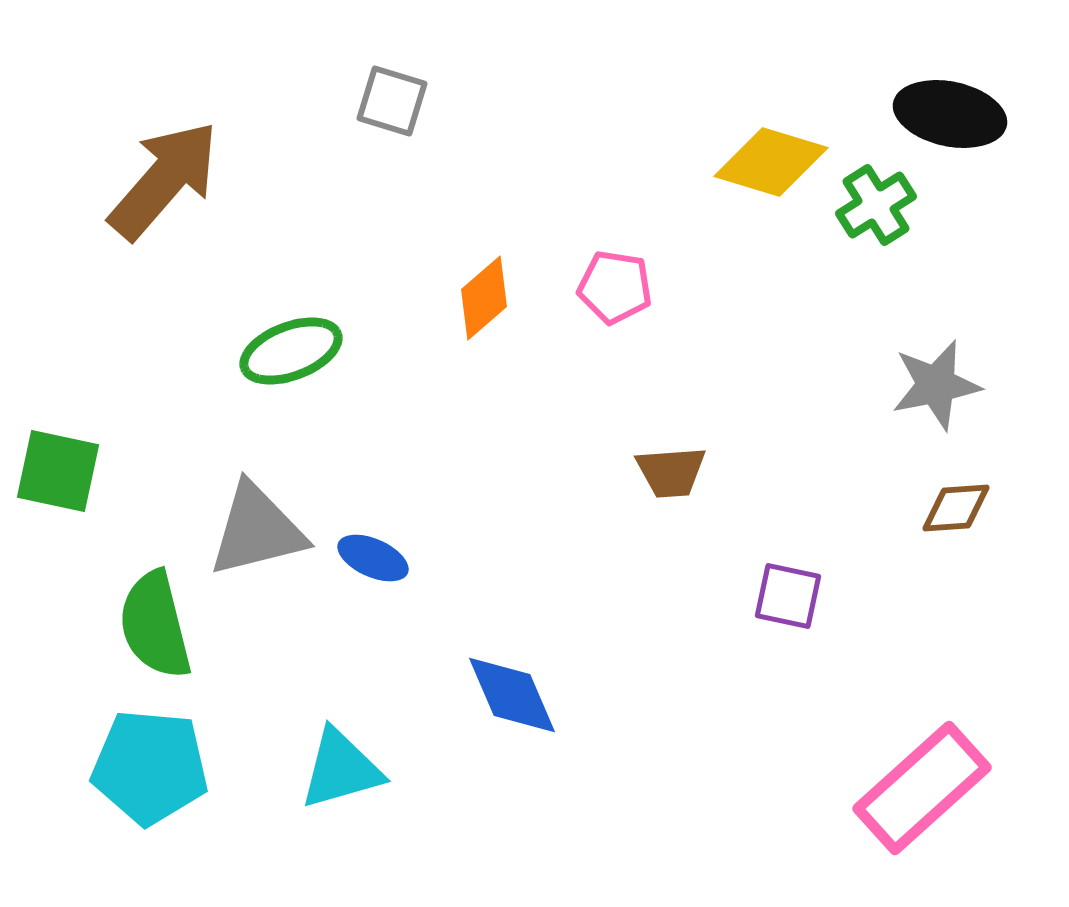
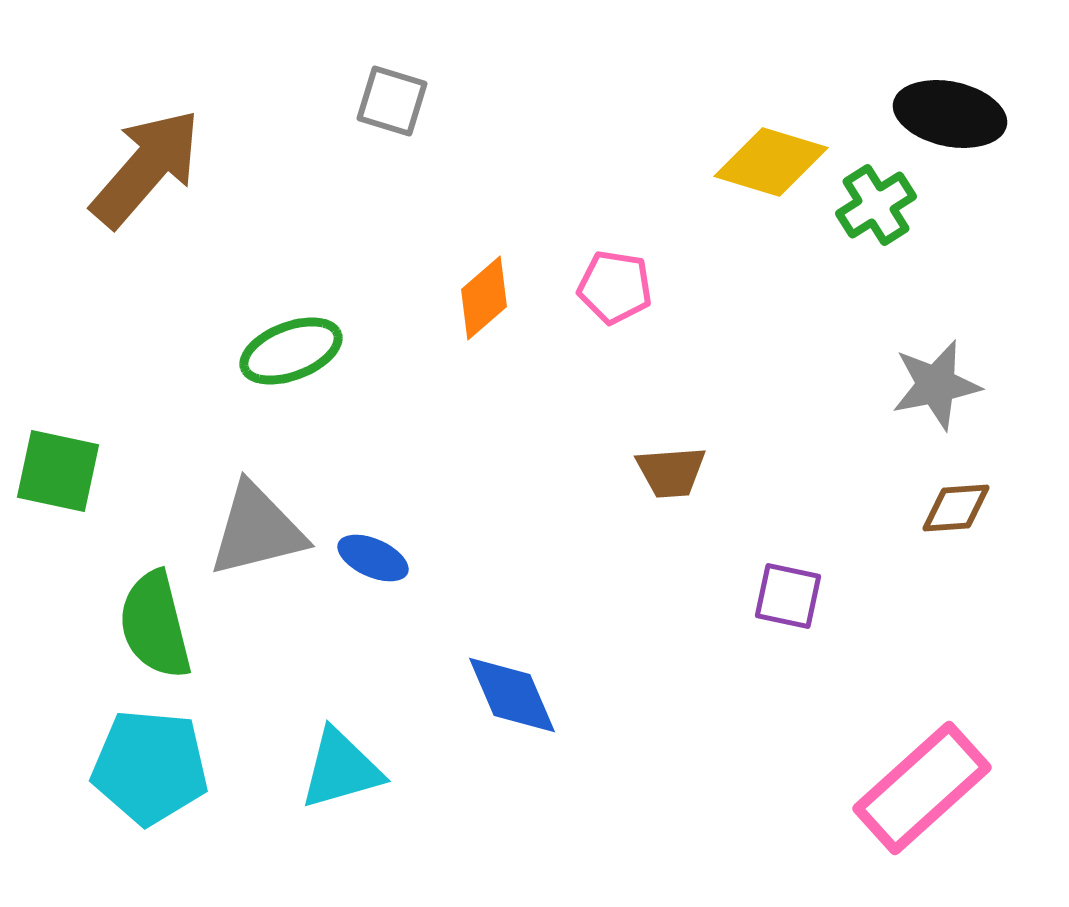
brown arrow: moved 18 px left, 12 px up
